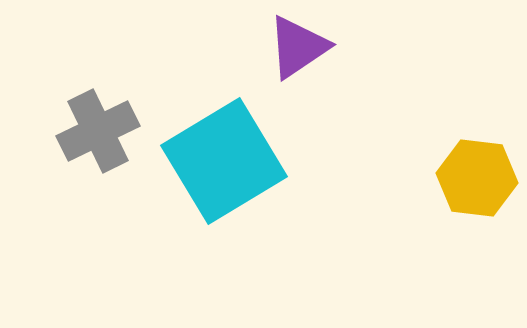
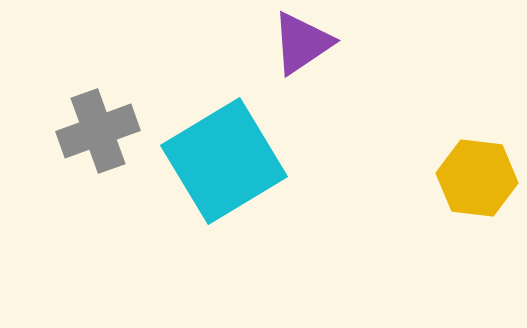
purple triangle: moved 4 px right, 4 px up
gray cross: rotated 6 degrees clockwise
